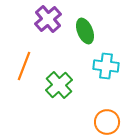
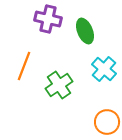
purple cross: rotated 36 degrees counterclockwise
cyan cross: moved 2 px left, 3 px down; rotated 35 degrees clockwise
green cross: rotated 8 degrees clockwise
